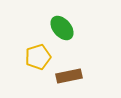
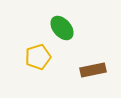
brown rectangle: moved 24 px right, 6 px up
